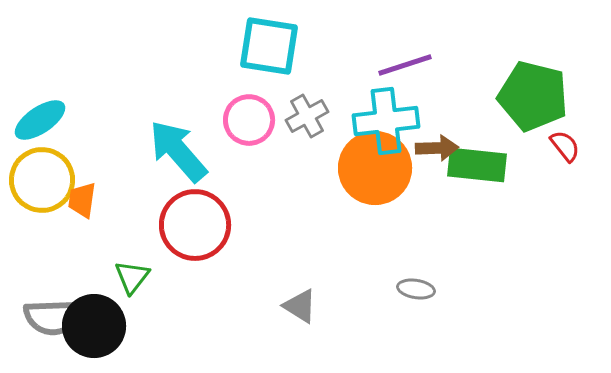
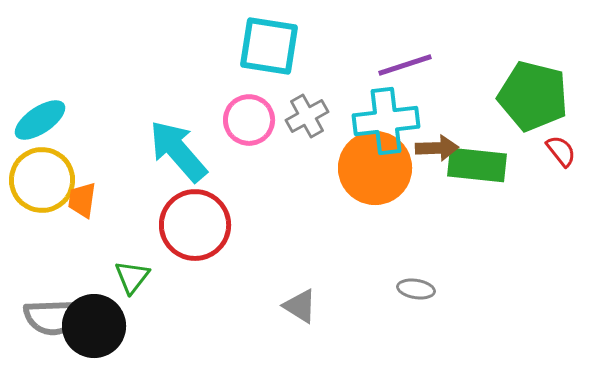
red semicircle: moved 4 px left, 5 px down
